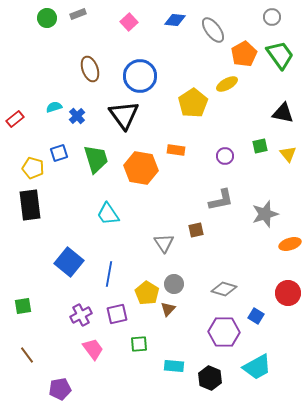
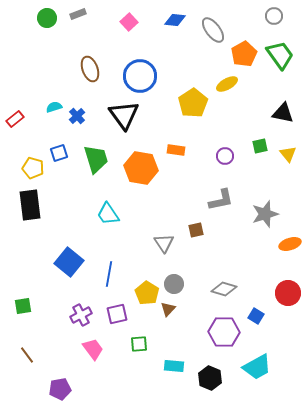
gray circle at (272, 17): moved 2 px right, 1 px up
